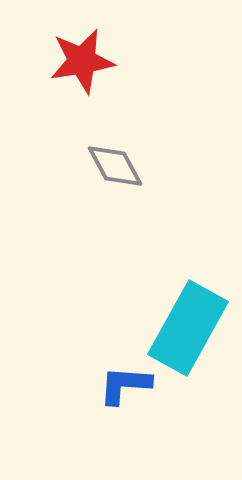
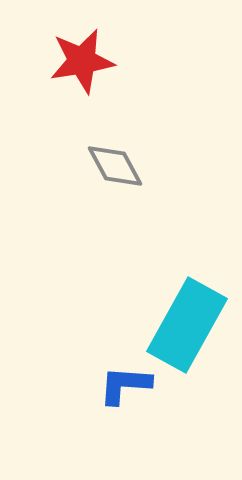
cyan rectangle: moved 1 px left, 3 px up
